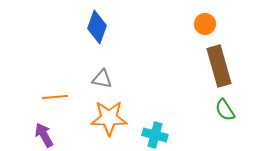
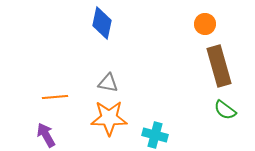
blue diamond: moved 5 px right, 4 px up; rotated 8 degrees counterclockwise
gray triangle: moved 6 px right, 4 px down
green semicircle: rotated 20 degrees counterclockwise
purple arrow: moved 2 px right
